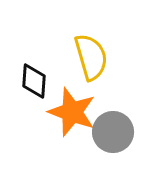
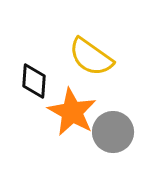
yellow semicircle: rotated 141 degrees clockwise
orange star: rotated 9 degrees clockwise
